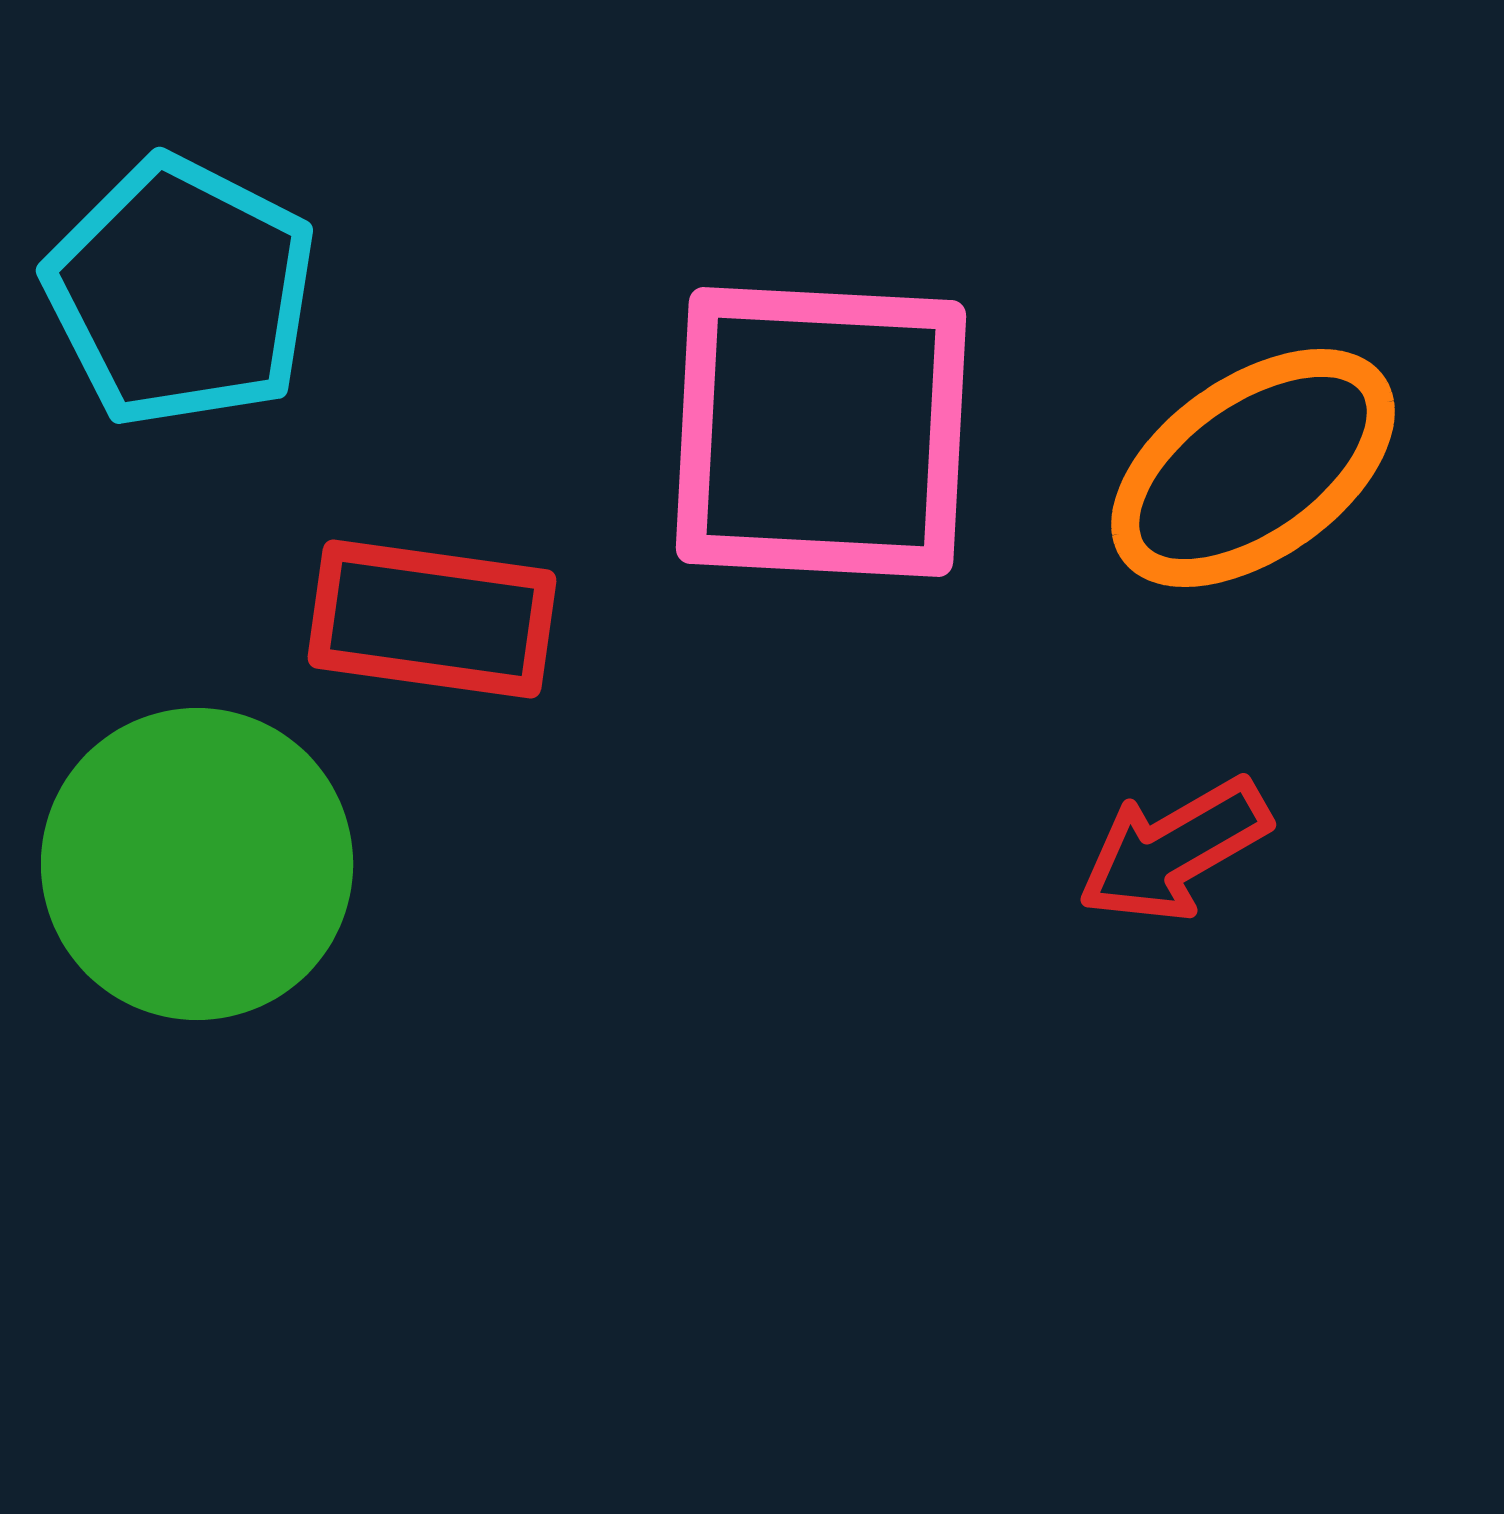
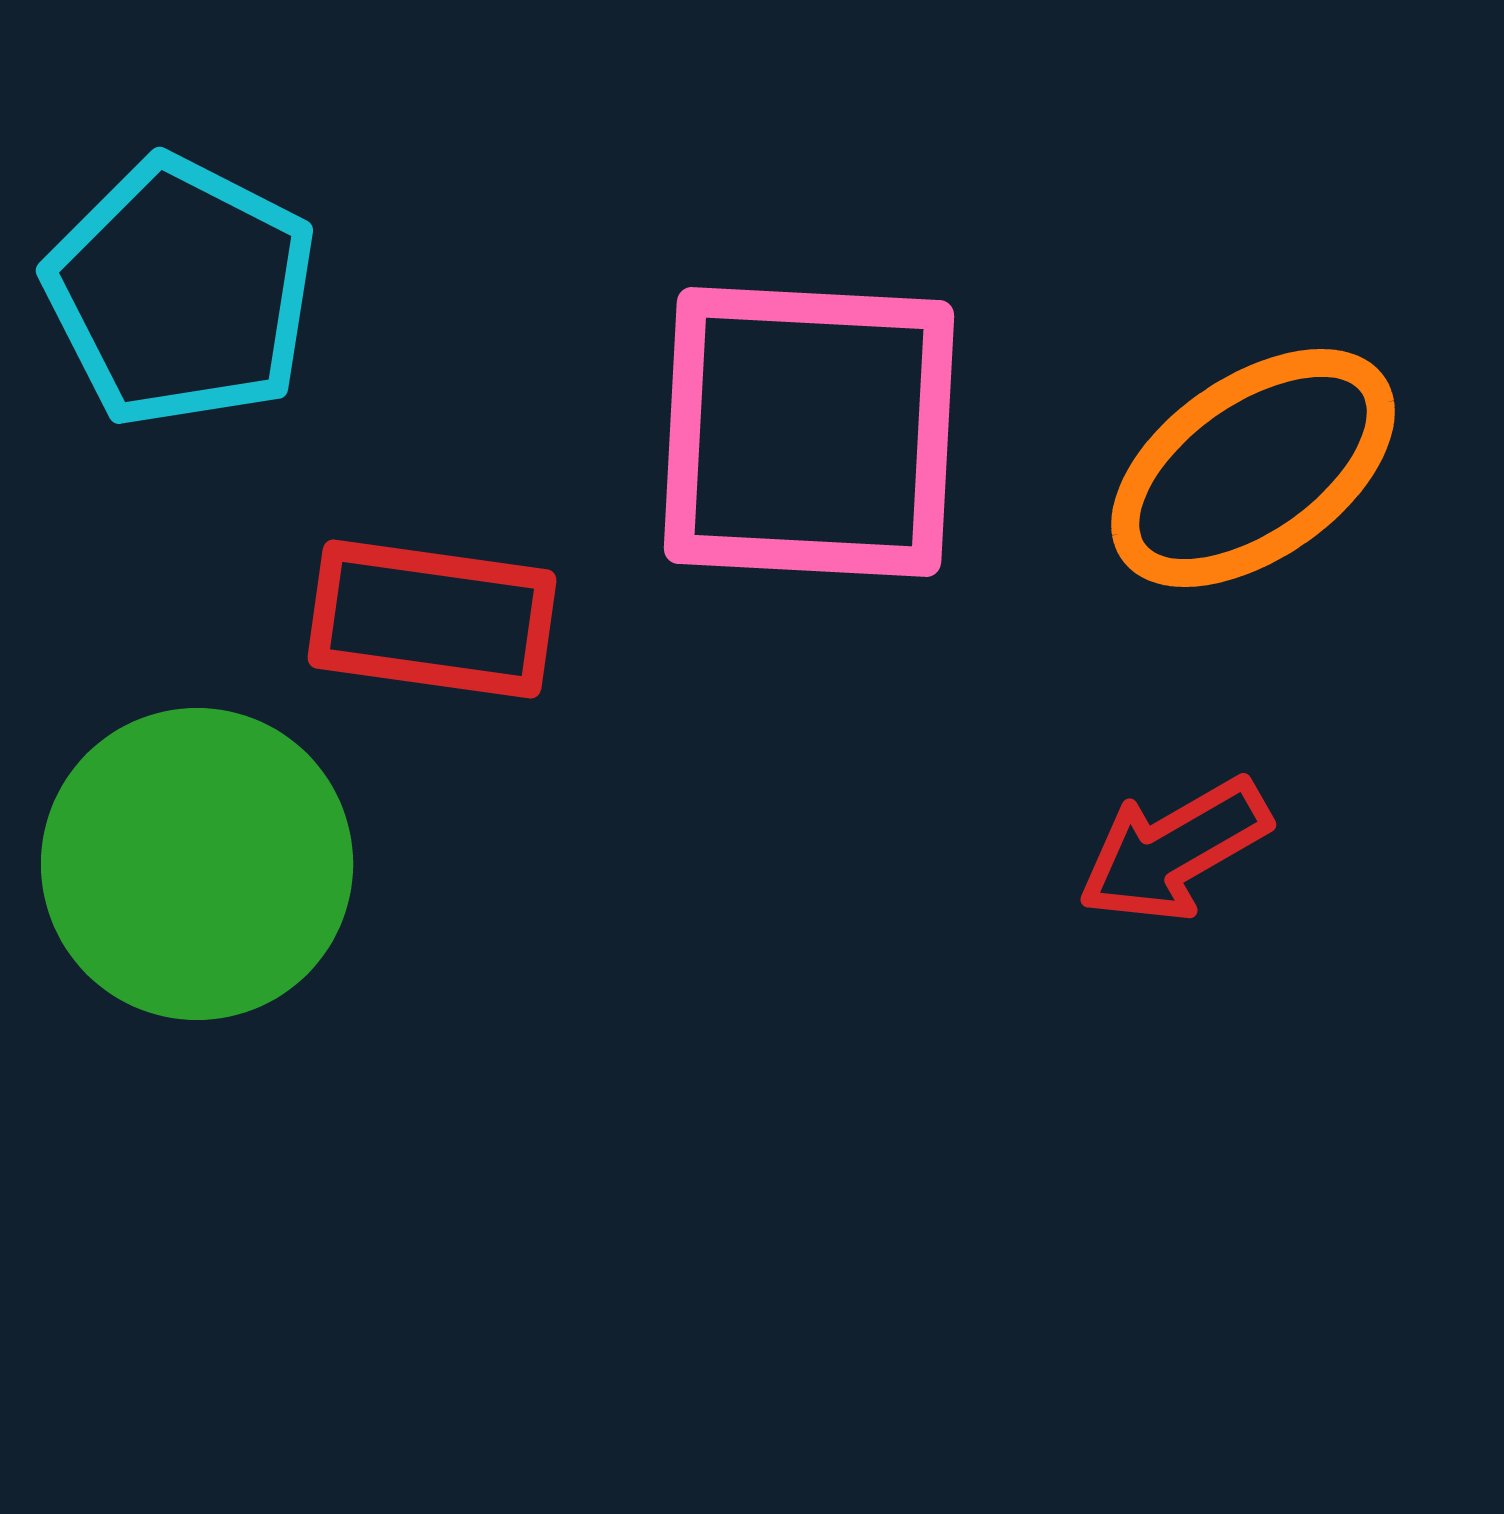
pink square: moved 12 px left
